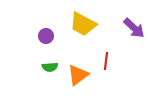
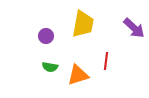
yellow trapezoid: rotated 108 degrees counterclockwise
green semicircle: rotated 14 degrees clockwise
orange triangle: rotated 20 degrees clockwise
